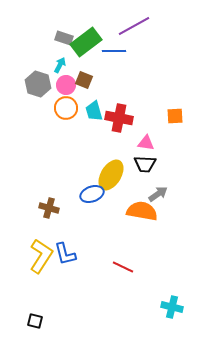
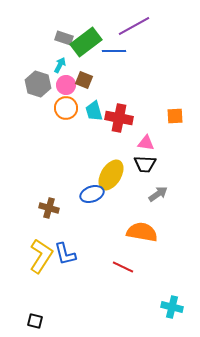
orange semicircle: moved 21 px down
